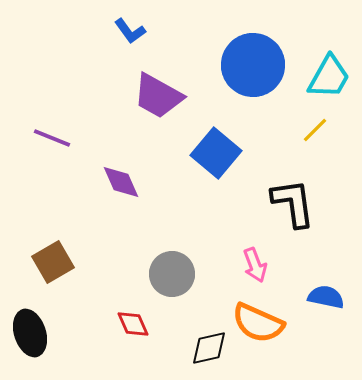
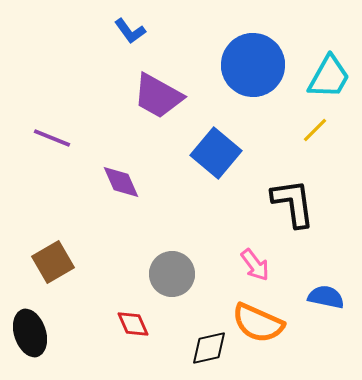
pink arrow: rotated 16 degrees counterclockwise
